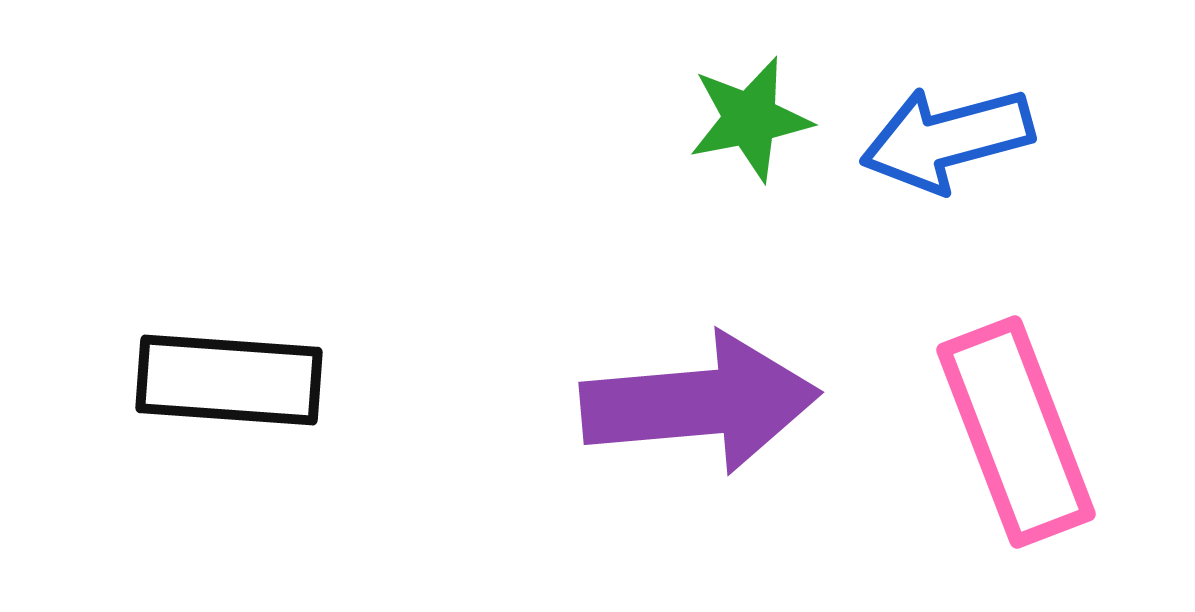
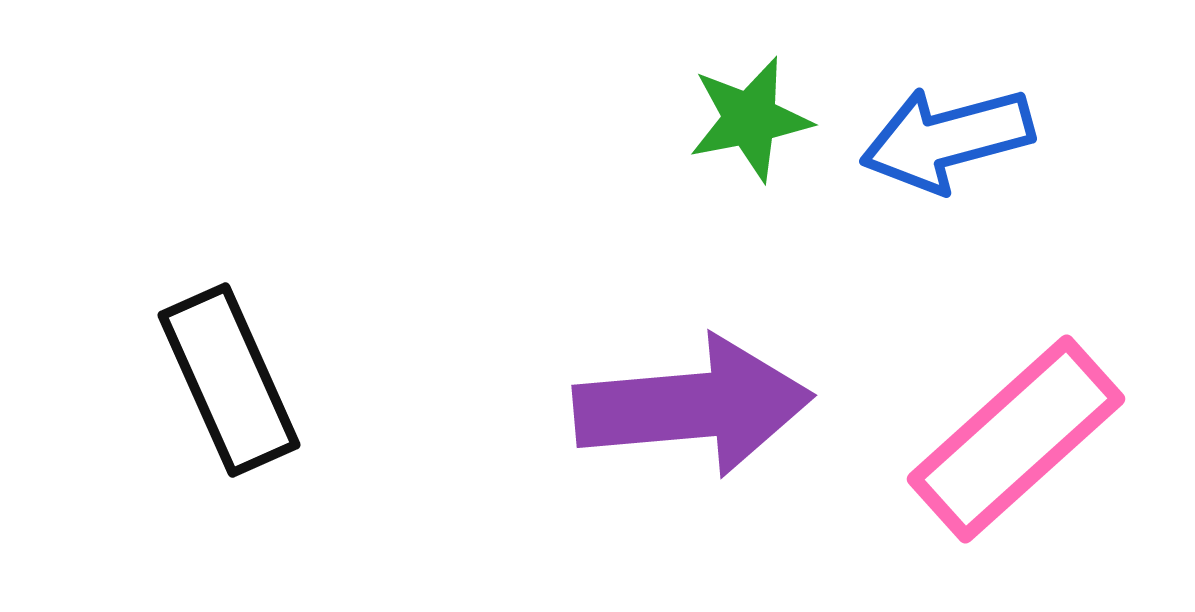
black rectangle: rotated 62 degrees clockwise
purple arrow: moved 7 px left, 3 px down
pink rectangle: moved 7 px down; rotated 69 degrees clockwise
